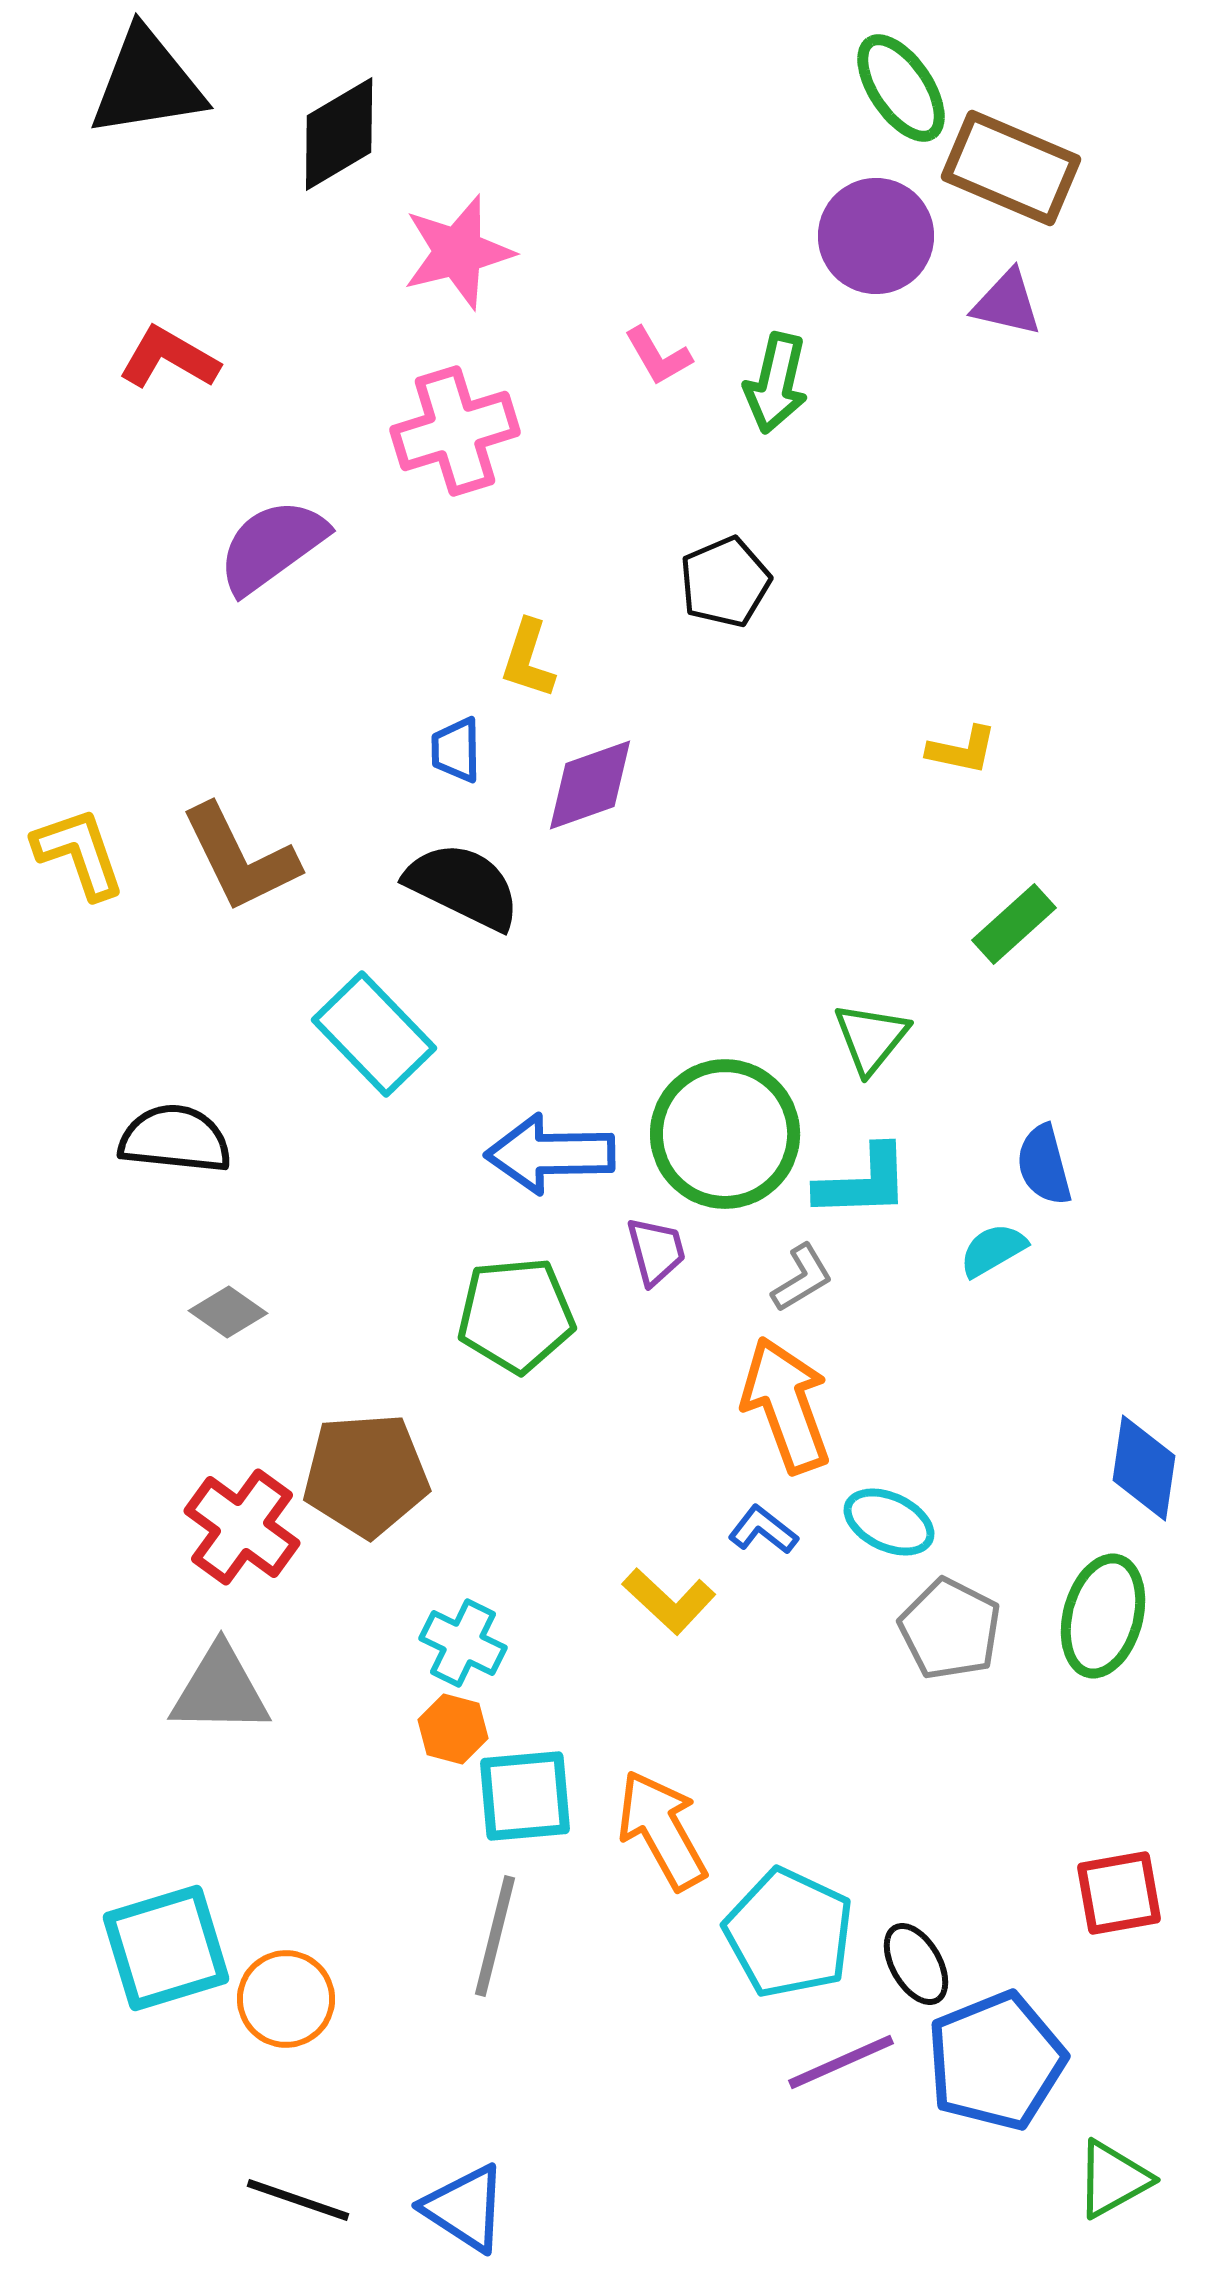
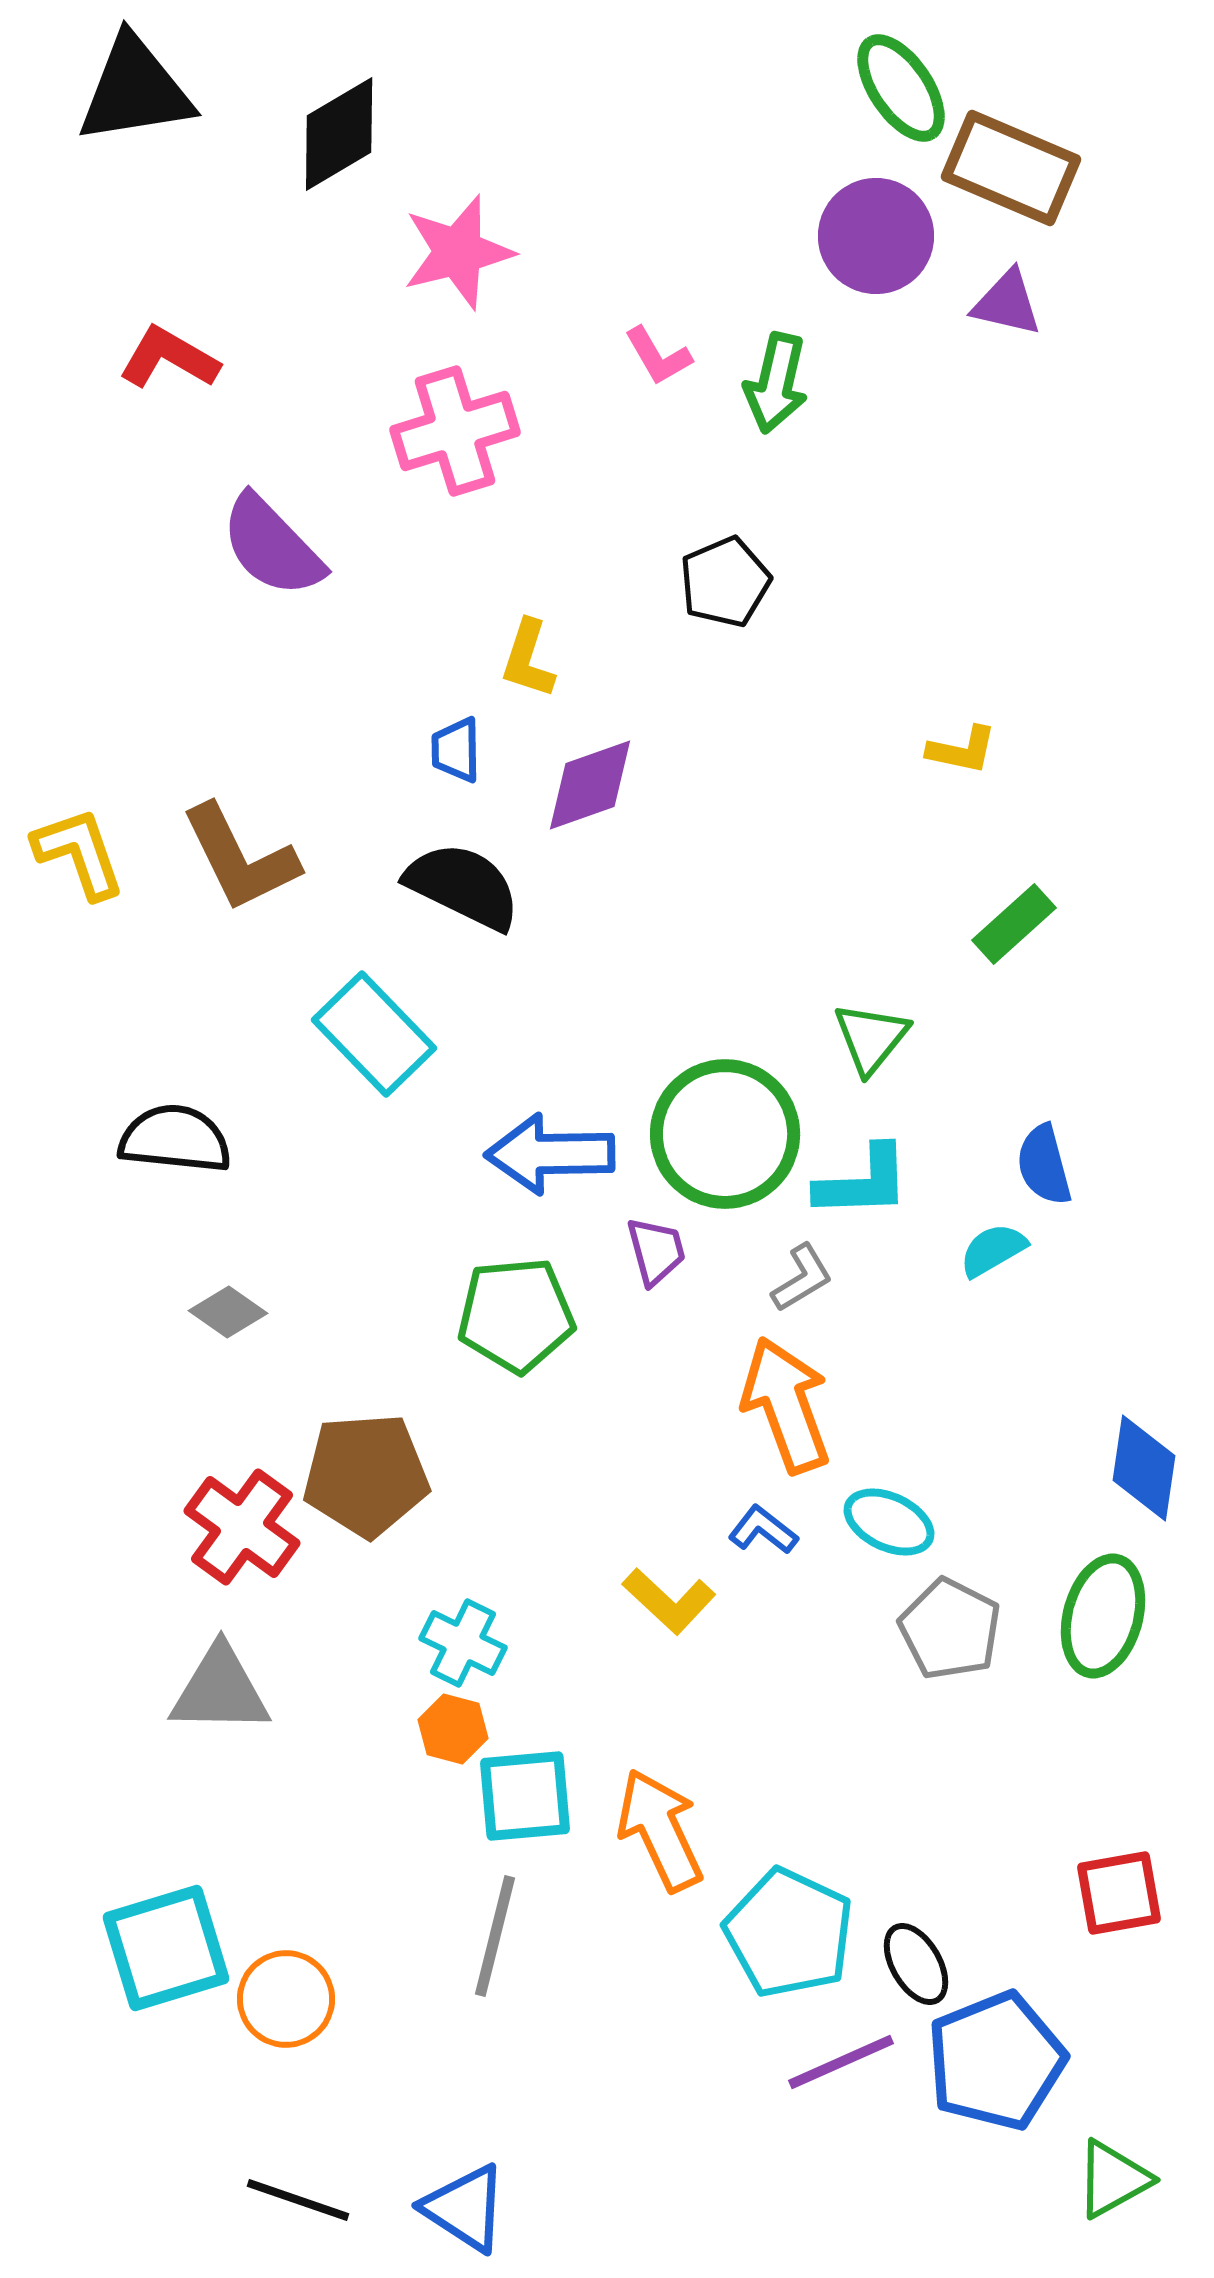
black triangle at (147, 83): moved 12 px left, 7 px down
purple semicircle at (272, 546): rotated 98 degrees counterclockwise
orange arrow at (662, 1830): moved 2 px left; rotated 4 degrees clockwise
